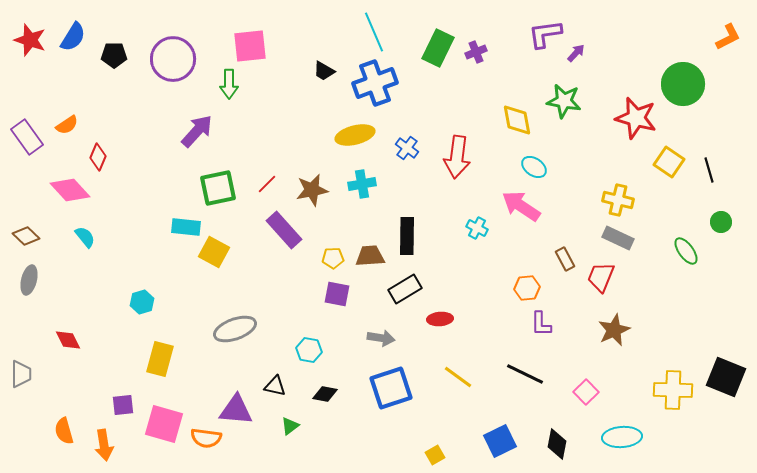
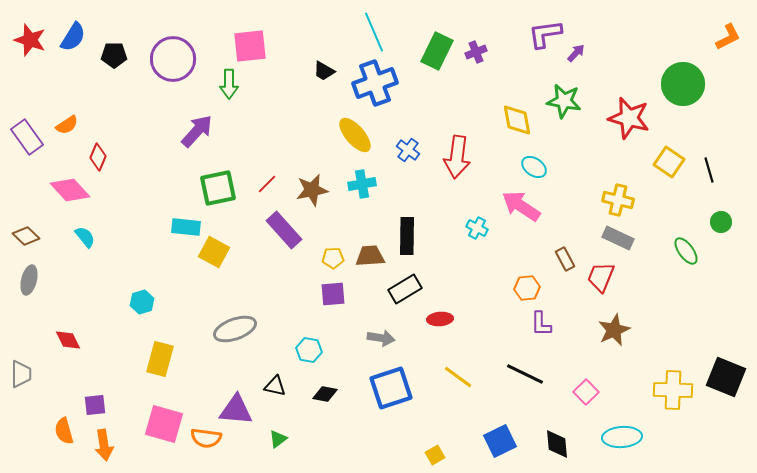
green rectangle at (438, 48): moved 1 px left, 3 px down
red star at (636, 118): moved 7 px left
yellow ellipse at (355, 135): rotated 63 degrees clockwise
blue cross at (407, 148): moved 1 px right, 2 px down
purple square at (337, 294): moved 4 px left; rotated 16 degrees counterclockwise
purple square at (123, 405): moved 28 px left
green triangle at (290, 426): moved 12 px left, 13 px down
black diamond at (557, 444): rotated 16 degrees counterclockwise
